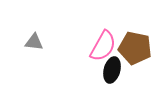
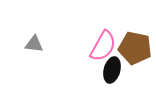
gray triangle: moved 2 px down
